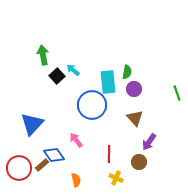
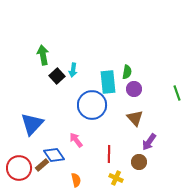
cyan arrow: rotated 120 degrees counterclockwise
